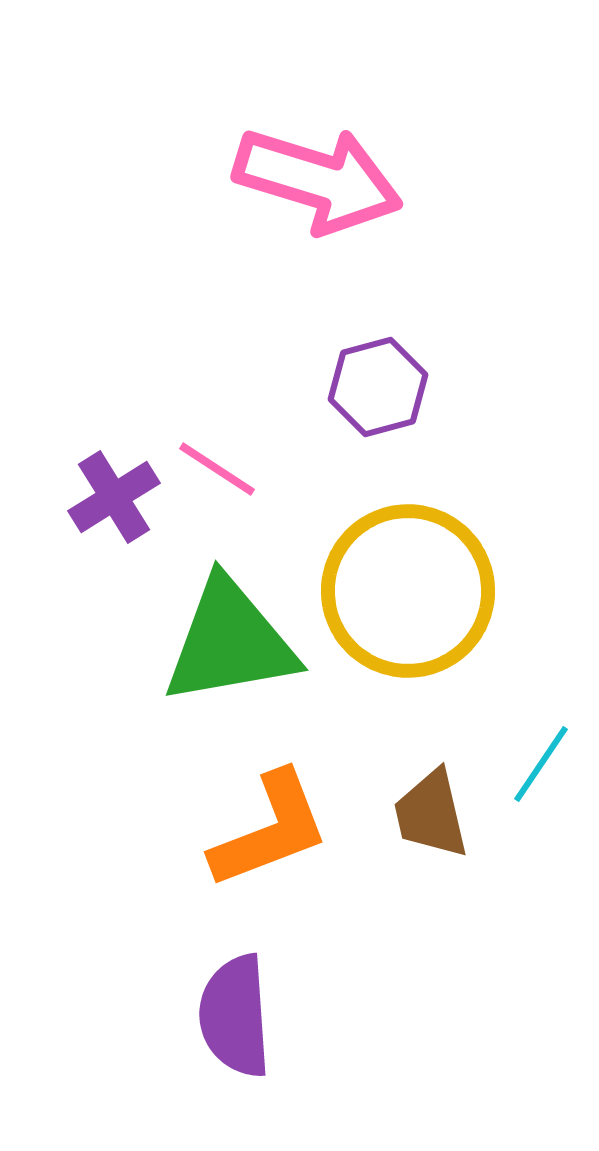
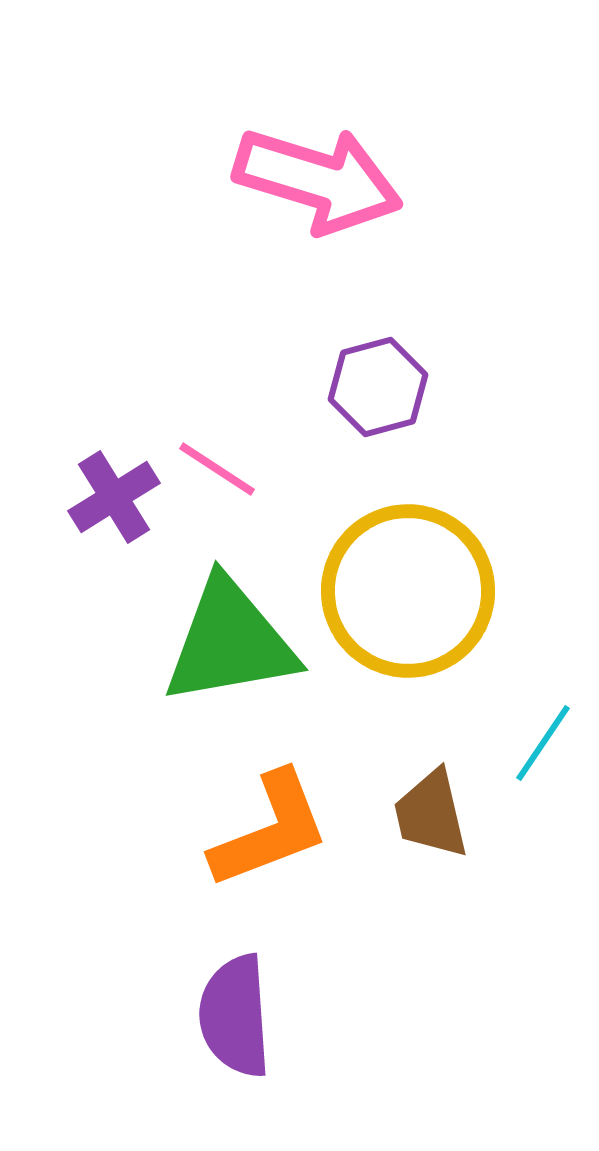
cyan line: moved 2 px right, 21 px up
